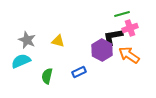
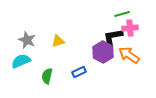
pink cross: rotated 14 degrees clockwise
yellow triangle: rotated 32 degrees counterclockwise
purple hexagon: moved 1 px right, 2 px down
